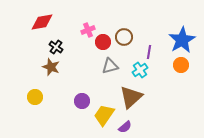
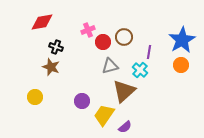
black cross: rotated 16 degrees counterclockwise
cyan cross: rotated 14 degrees counterclockwise
brown triangle: moved 7 px left, 6 px up
